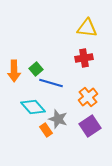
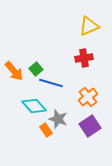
yellow triangle: moved 2 px right, 2 px up; rotated 30 degrees counterclockwise
orange arrow: rotated 40 degrees counterclockwise
cyan diamond: moved 1 px right, 1 px up
